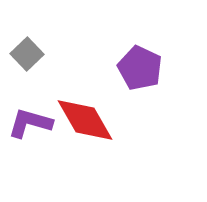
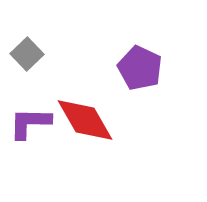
purple L-shape: rotated 15 degrees counterclockwise
